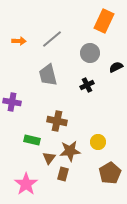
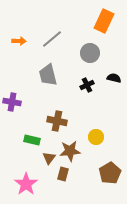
black semicircle: moved 2 px left, 11 px down; rotated 40 degrees clockwise
yellow circle: moved 2 px left, 5 px up
